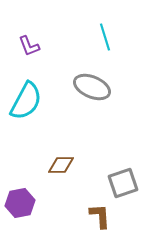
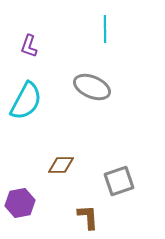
cyan line: moved 8 px up; rotated 16 degrees clockwise
purple L-shape: rotated 40 degrees clockwise
gray square: moved 4 px left, 2 px up
brown L-shape: moved 12 px left, 1 px down
